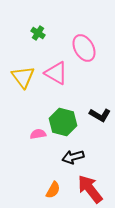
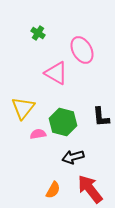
pink ellipse: moved 2 px left, 2 px down
yellow triangle: moved 31 px down; rotated 15 degrees clockwise
black L-shape: moved 1 px right, 2 px down; rotated 55 degrees clockwise
